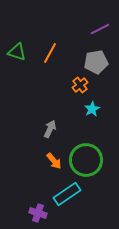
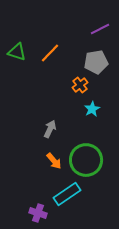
orange line: rotated 15 degrees clockwise
